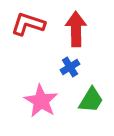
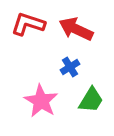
red arrow: rotated 64 degrees counterclockwise
